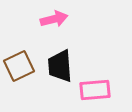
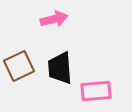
black trapezoid: moved 2 px down
pink rectangle: moved 1 px right, 1 px down
